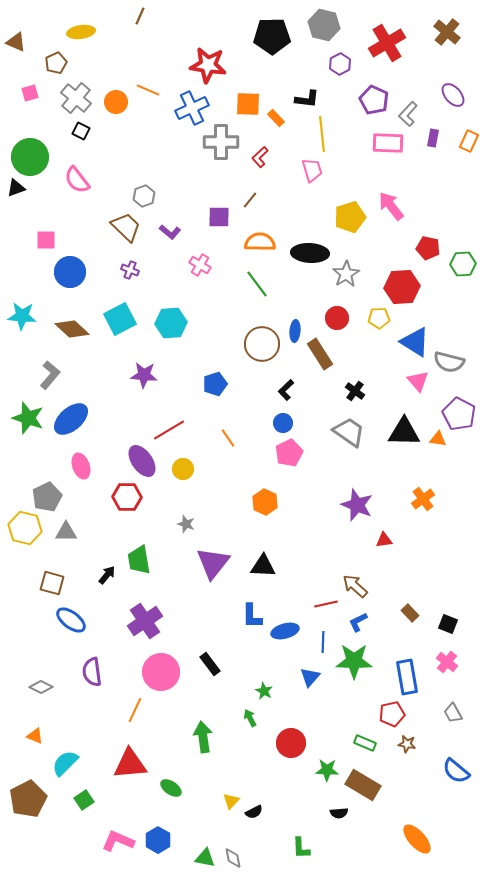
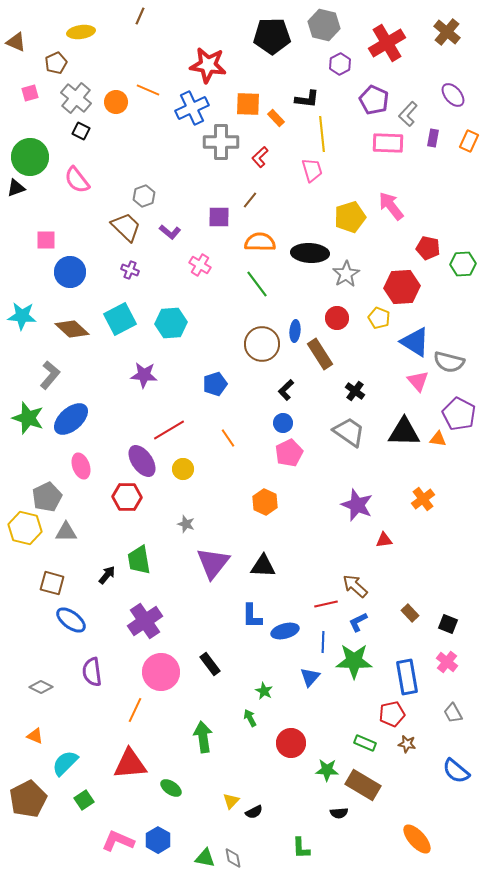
yellow pentagon at (379, 318): rotated 25 degrees clockwise
